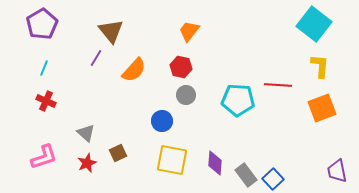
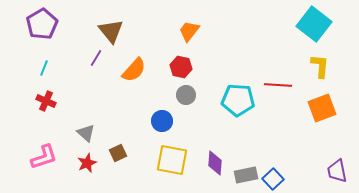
gray rectangle: rotated 65 degrees counterclockwise
